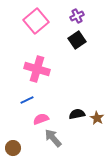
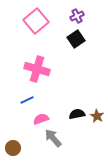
black square: moved 1 px left, 1 px up
brown star: moved 2 px up
